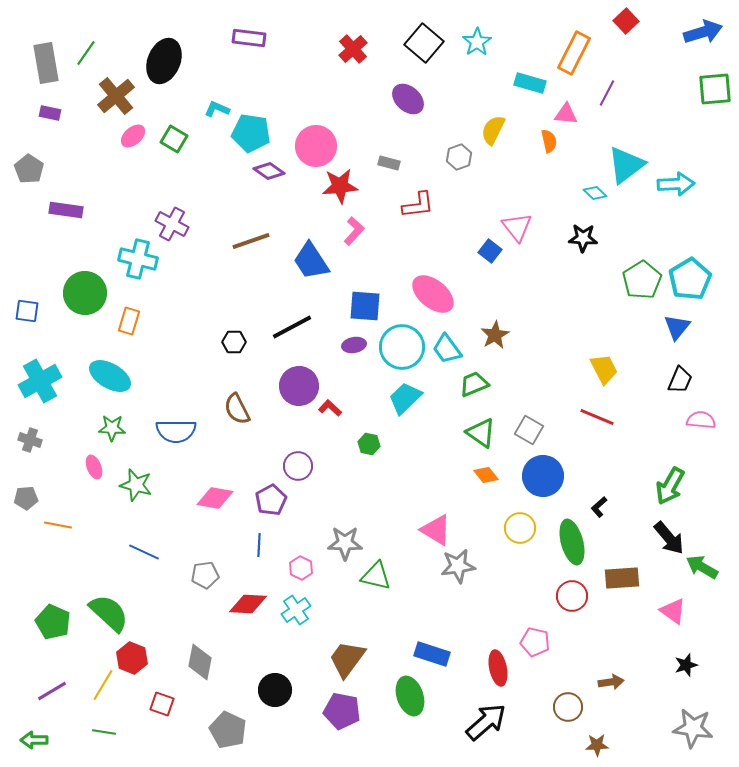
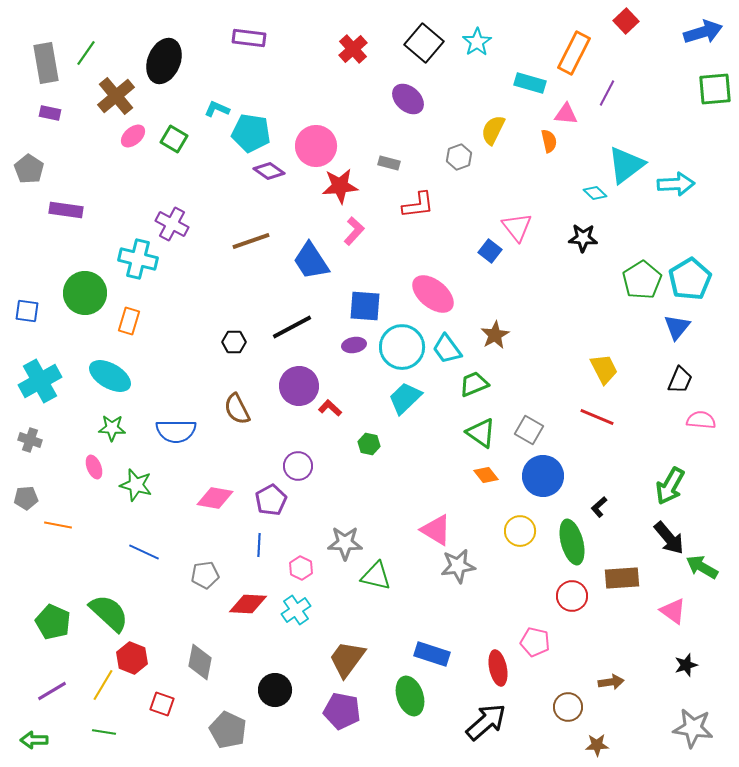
yellow circle at (520, 528): moved 3 px down
